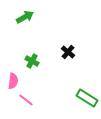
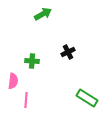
green arrow: moved 18 px right, 3 px up
black cross: rotated 24 degrees clockwise
green cross: rotated 24 degrees counterclockwise
pink line: rotated 56 degrees clockwise
